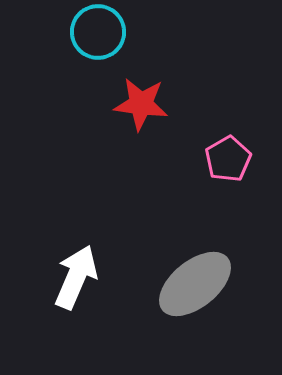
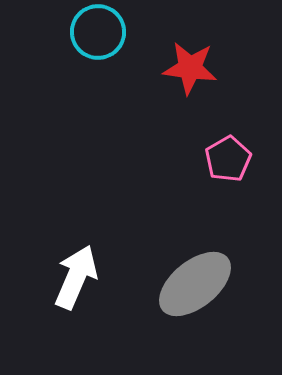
red star: moved 49 px right, 36 px up
